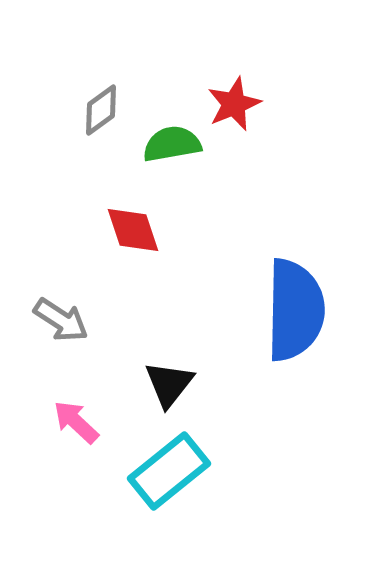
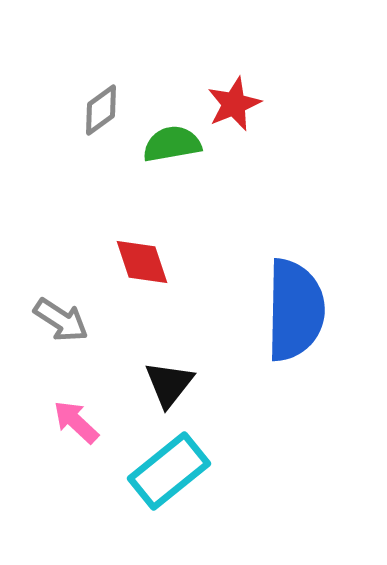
red diamond: moved 9 px right, 32 px down
